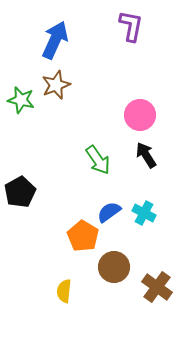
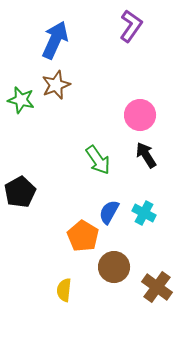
purple L-shape: rotated 24 degrees clockwise
blue semicircle: rotated 25 degrees counterclockwise
yellow semicircle: moved 1 px up
